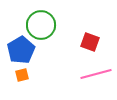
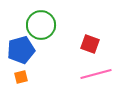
red square: moved 2 px down
blue pentagon: rotated 16 degrees clockwise
orange square: moved 1 px left, 2 px down
